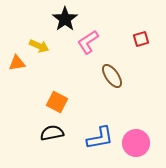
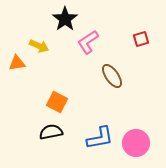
black semicircle: moved 1 px left, 1 px up
